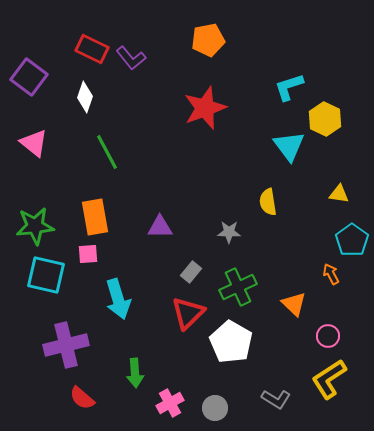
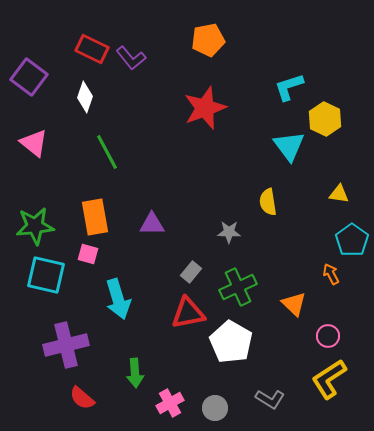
purple triangle: moved 8 px left, 3 px up
pink square: rotated 20 degrees clockwise
red triangle: rotated 33 degrees clockwise
gray L-shape: moved 6 px left
